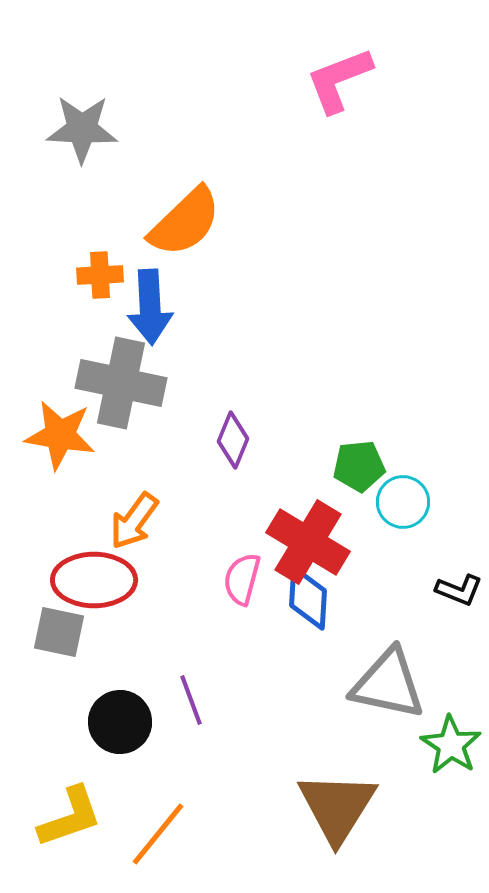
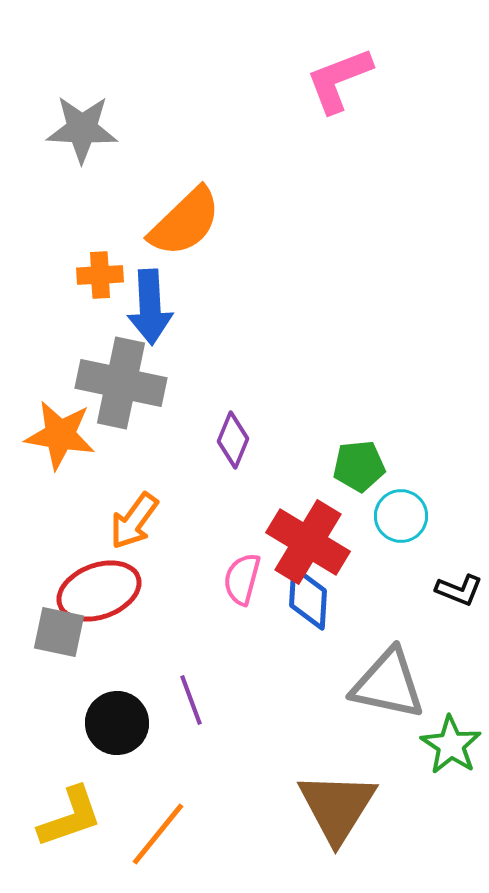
cyan circle: moved 2 px left, 14 px down
red ellipse: moved 5 px right, 11 px down; rotated 20 degrees counterclockwise
black circle: moved 3 px left, 1 px down
